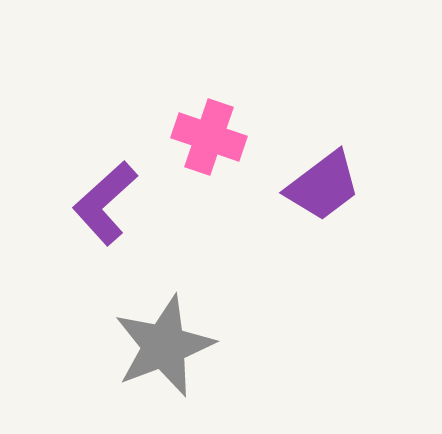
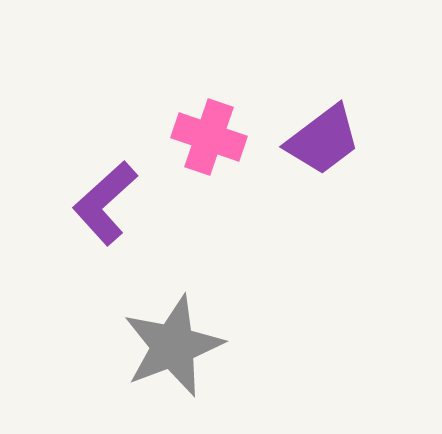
purple trapezoid: moved 46 px up
gray star: moved 9 px right
